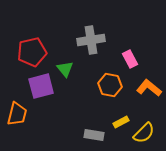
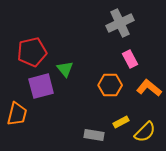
gray cross: moved 29 px right, 17 px up; rotated 16 degrees counterclockwise
orange hexagon: rotated 10 degrees counterclockwise
yellow semicircle: moved 1 px right, 1 px up
